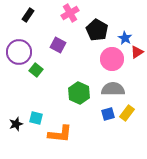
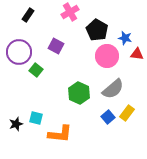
pink cross: moved 1 px up
blue star: rotated 16 degrees counterclockwise
purple square: moved 2 px left, 1 px down
red triangle: moved 2 px down; rotated 40 degrees clockwise
pink circle: moved 5 px left, 3 px up
gray semicircle: rotated 140 degrees clockwise
blue square: moved 3 px down; rotated 24 degrees counterclockwise
